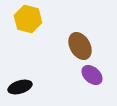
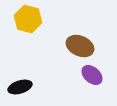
brown ellipse: rotated 36 degrees counterclockwise
